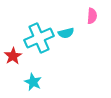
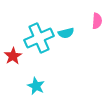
pink semicircle: moved 5 px right, 5 px down
cyan star: moved 3 px right, 4 px down
